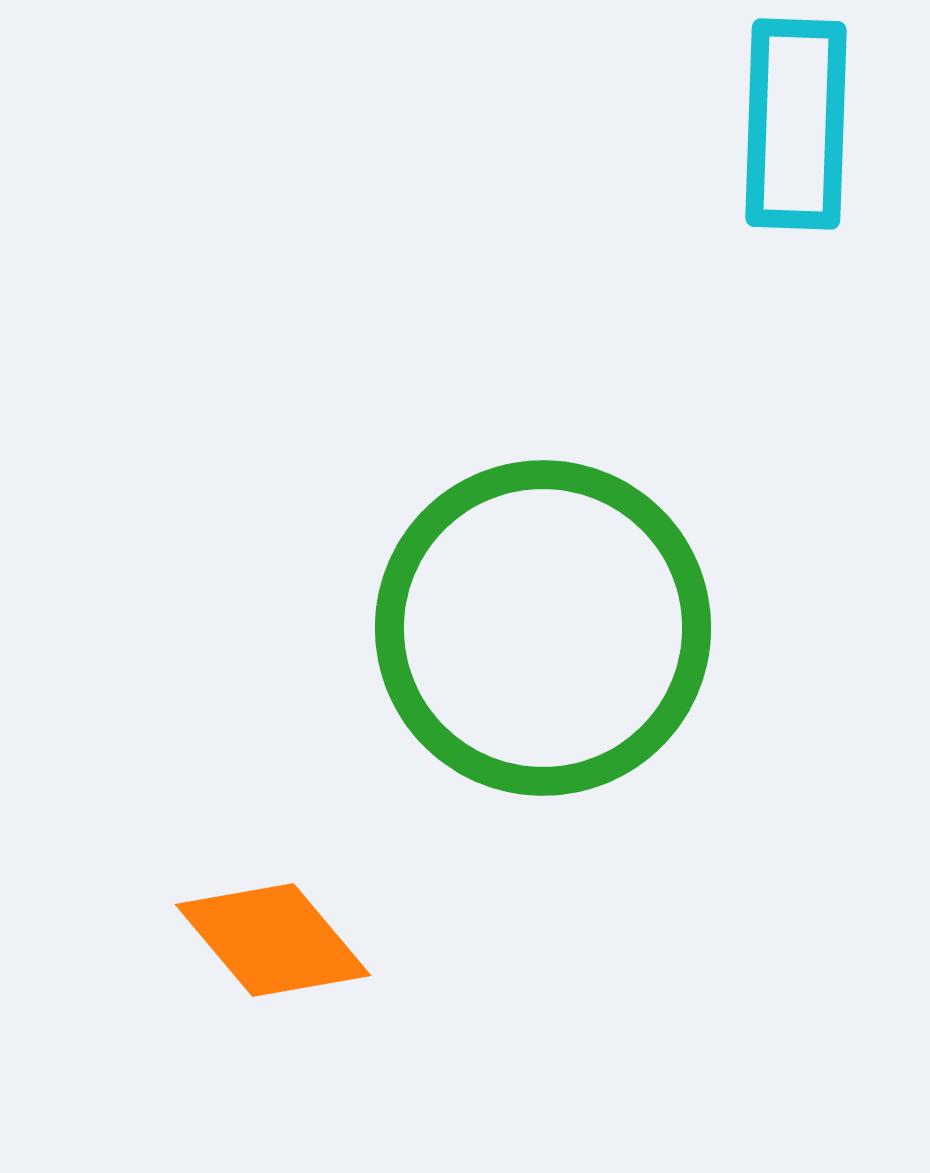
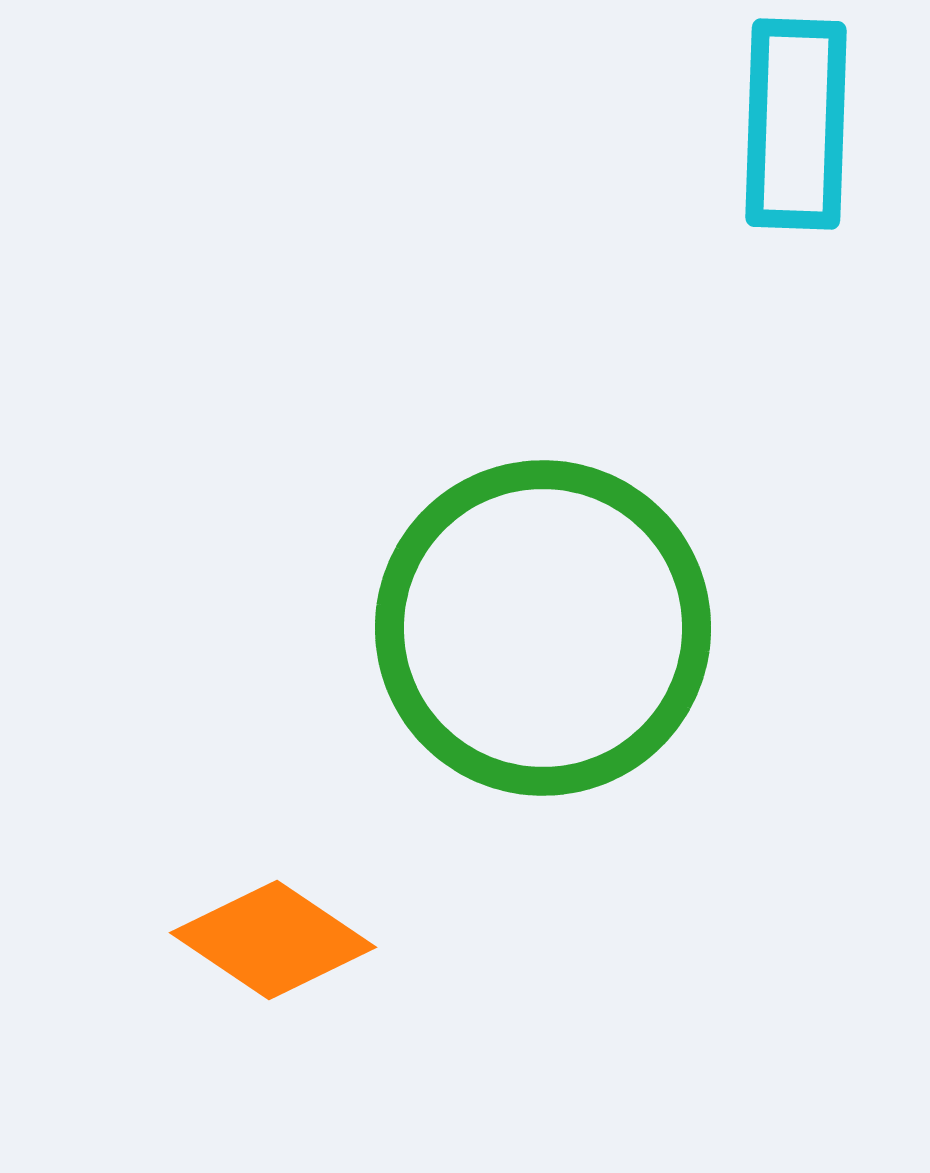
orange diamond: rotated 16 degrees counterclockwise
